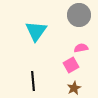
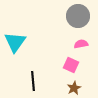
gray circle: moved 1 px left, 1 px down
cyan triangle: moved 21 px left, 11 px down
pink semicircle: moved 4 px up
pink square: rotated 35 degrees counterclockwise
